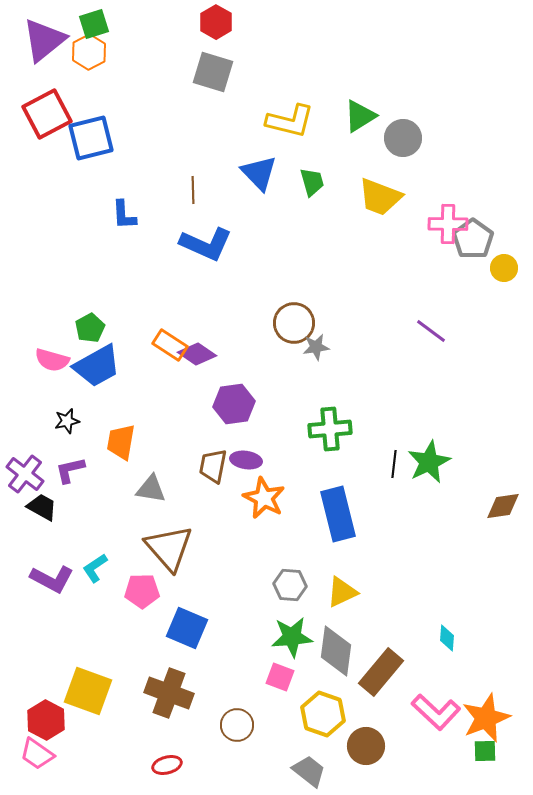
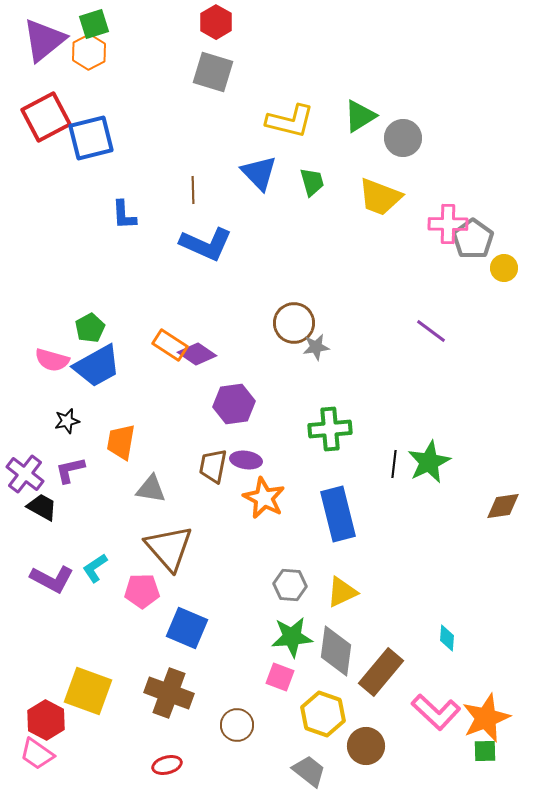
red square at (47, 114): moved 1 px left, 3 px down
